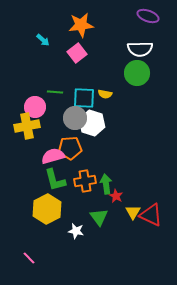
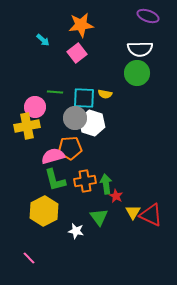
yellow hexagon: moved 3 px left, 2 px down
